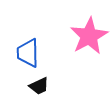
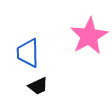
black trapezoid: moved 1 px left
